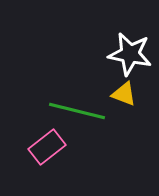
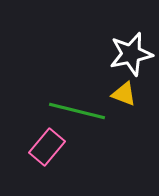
white star: moved 1 px right; rotated 24 degrees counterclockwise
pink rectangle: rotated 12 degrees counterclockwise
